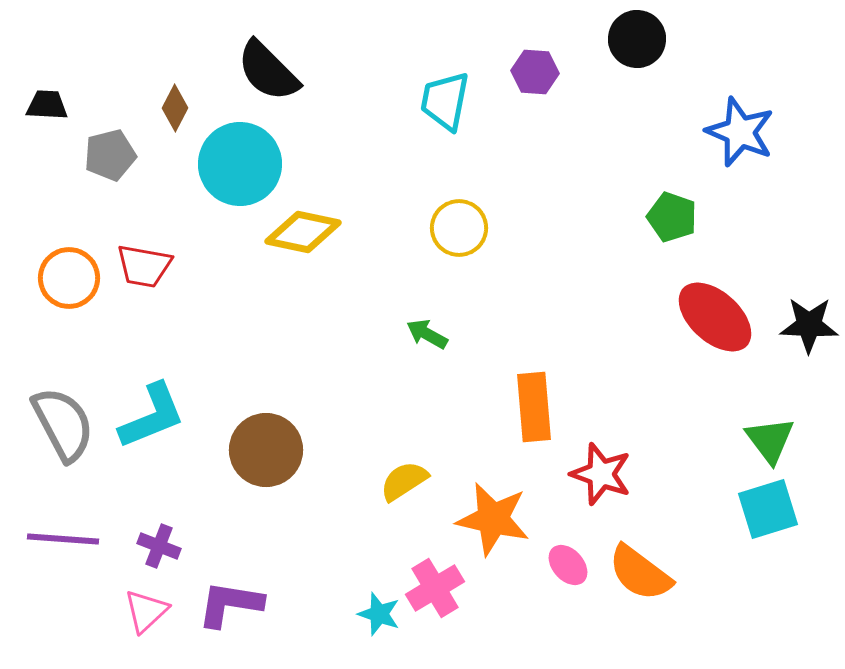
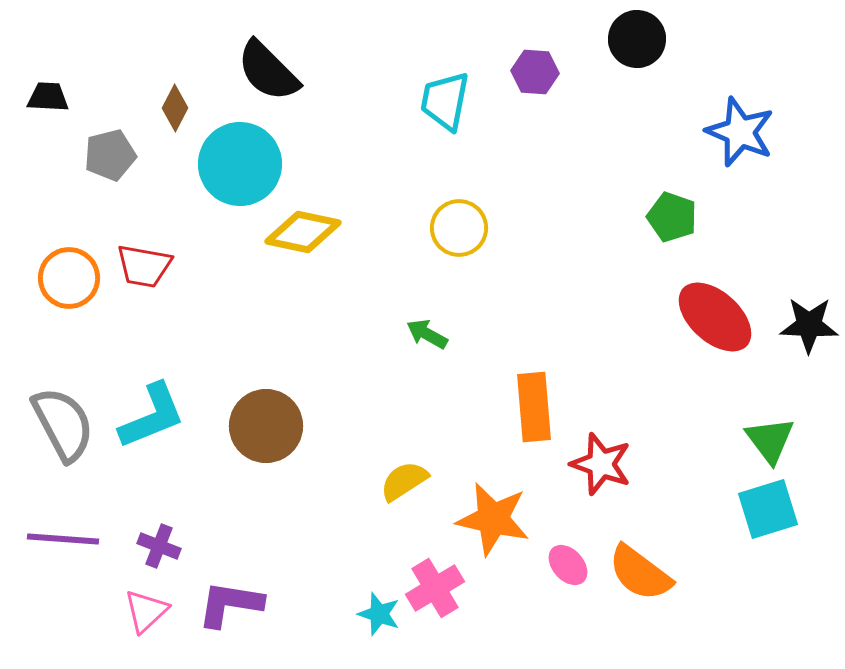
black trapezoid: moved 1 px right, 8 px up
brown circle: moved 24 px up
red star: moved 10 px up
